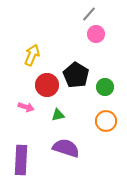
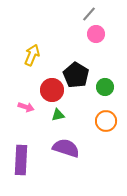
red circle: moved 5 px right, 5 px down
